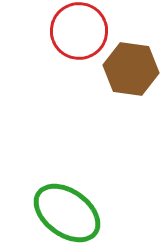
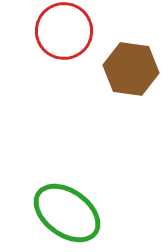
red circle: moved 15 px left
